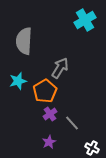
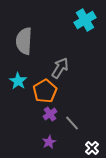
cyan star: rotated 24 degrees counterclockwise
white cross: rotated 16 degrees clockwise
